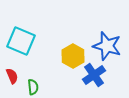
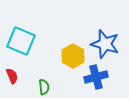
blue star: moved 2 px left, 2 px up
blue cross: moved 2 px right, 2 px down; rotated 20 degrees clockwise
green semicircle: moved 11 px right
